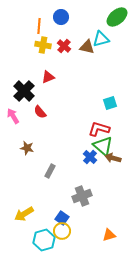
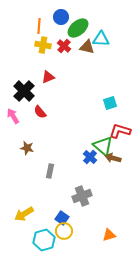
green ellipse: moved 39 px left, 11 px down
cyan triangle: rotated 18 degrees clockwise
red L-shape: moved 21 px right, 2 px down
gray rectangle: rotated 16 degrees counterclockwise
yellow circle: moved 2 px right
